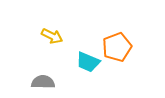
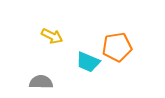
orange pentagon: rotated 12 degrees clockwise
gray semicircle: moved 2 px left
